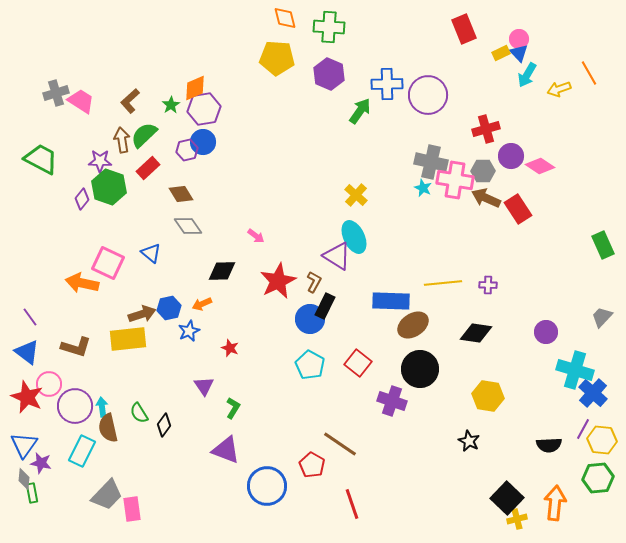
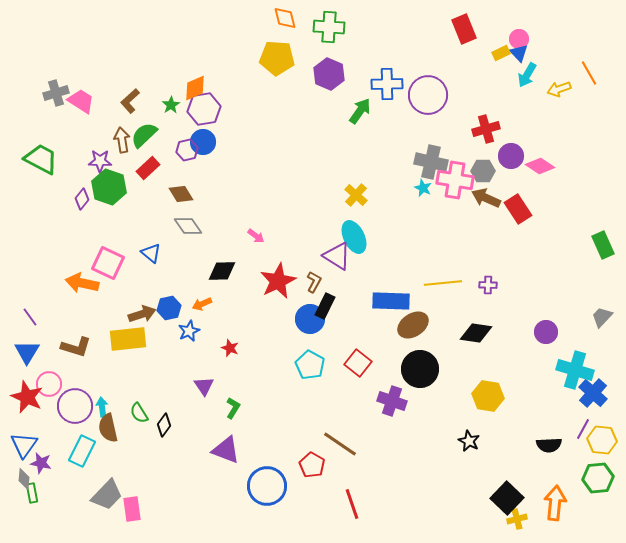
blue triangle at (27, 352): rotated 24 degrees clockwise
